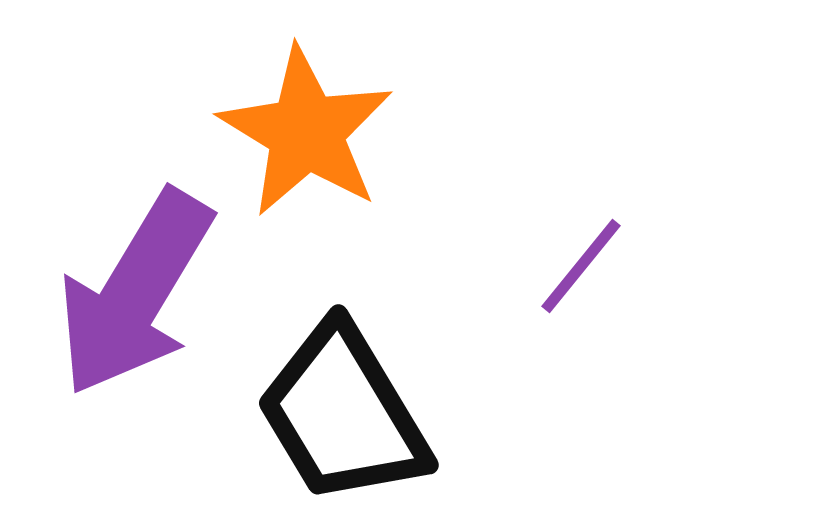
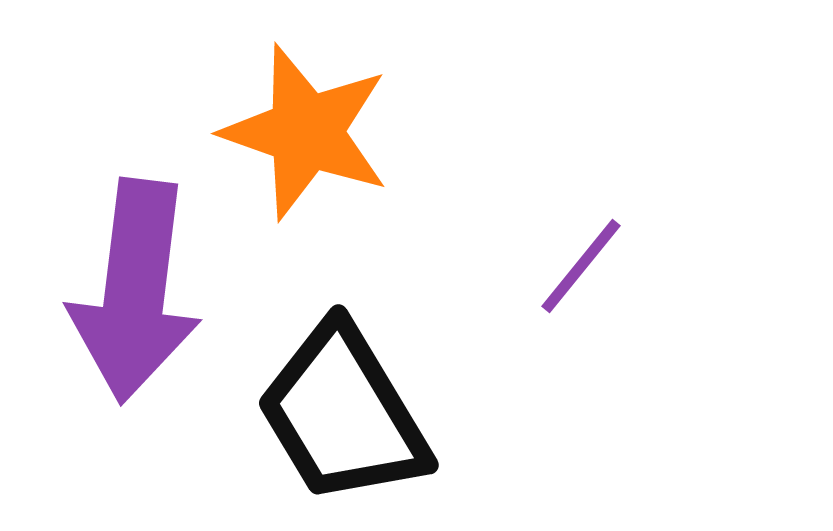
orange star: rotated 12 degrees counterclockwise
purple arrow: moved 2 px up; rotated 24 degrees counterclockwise
